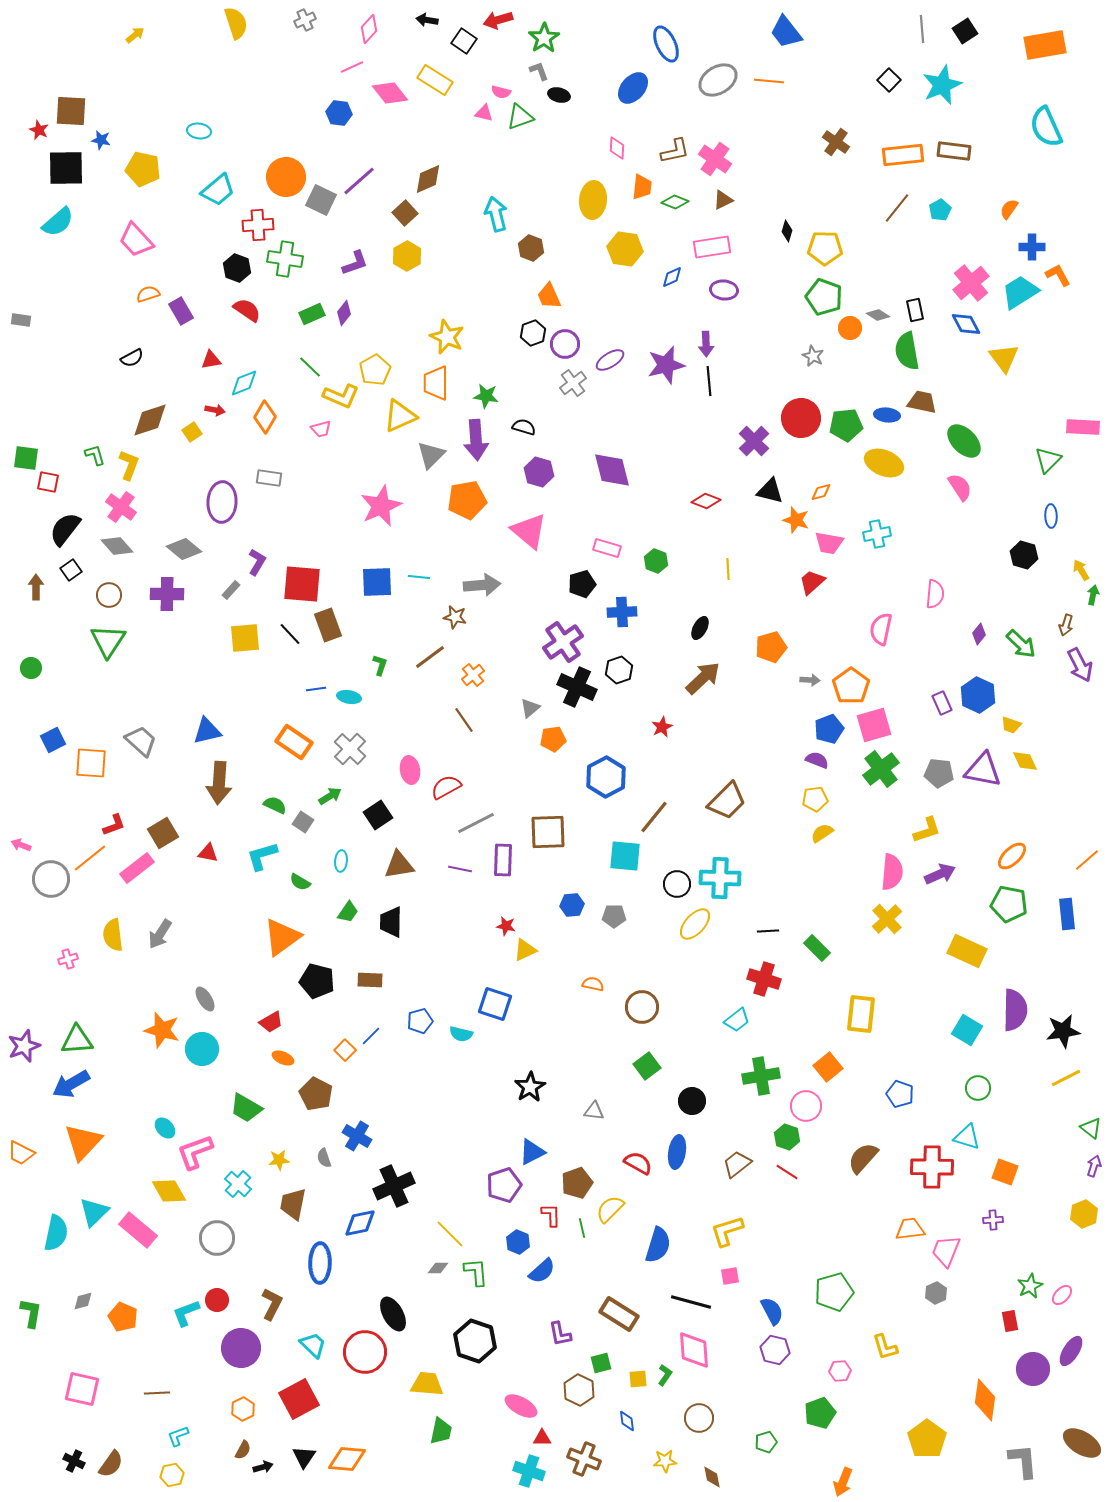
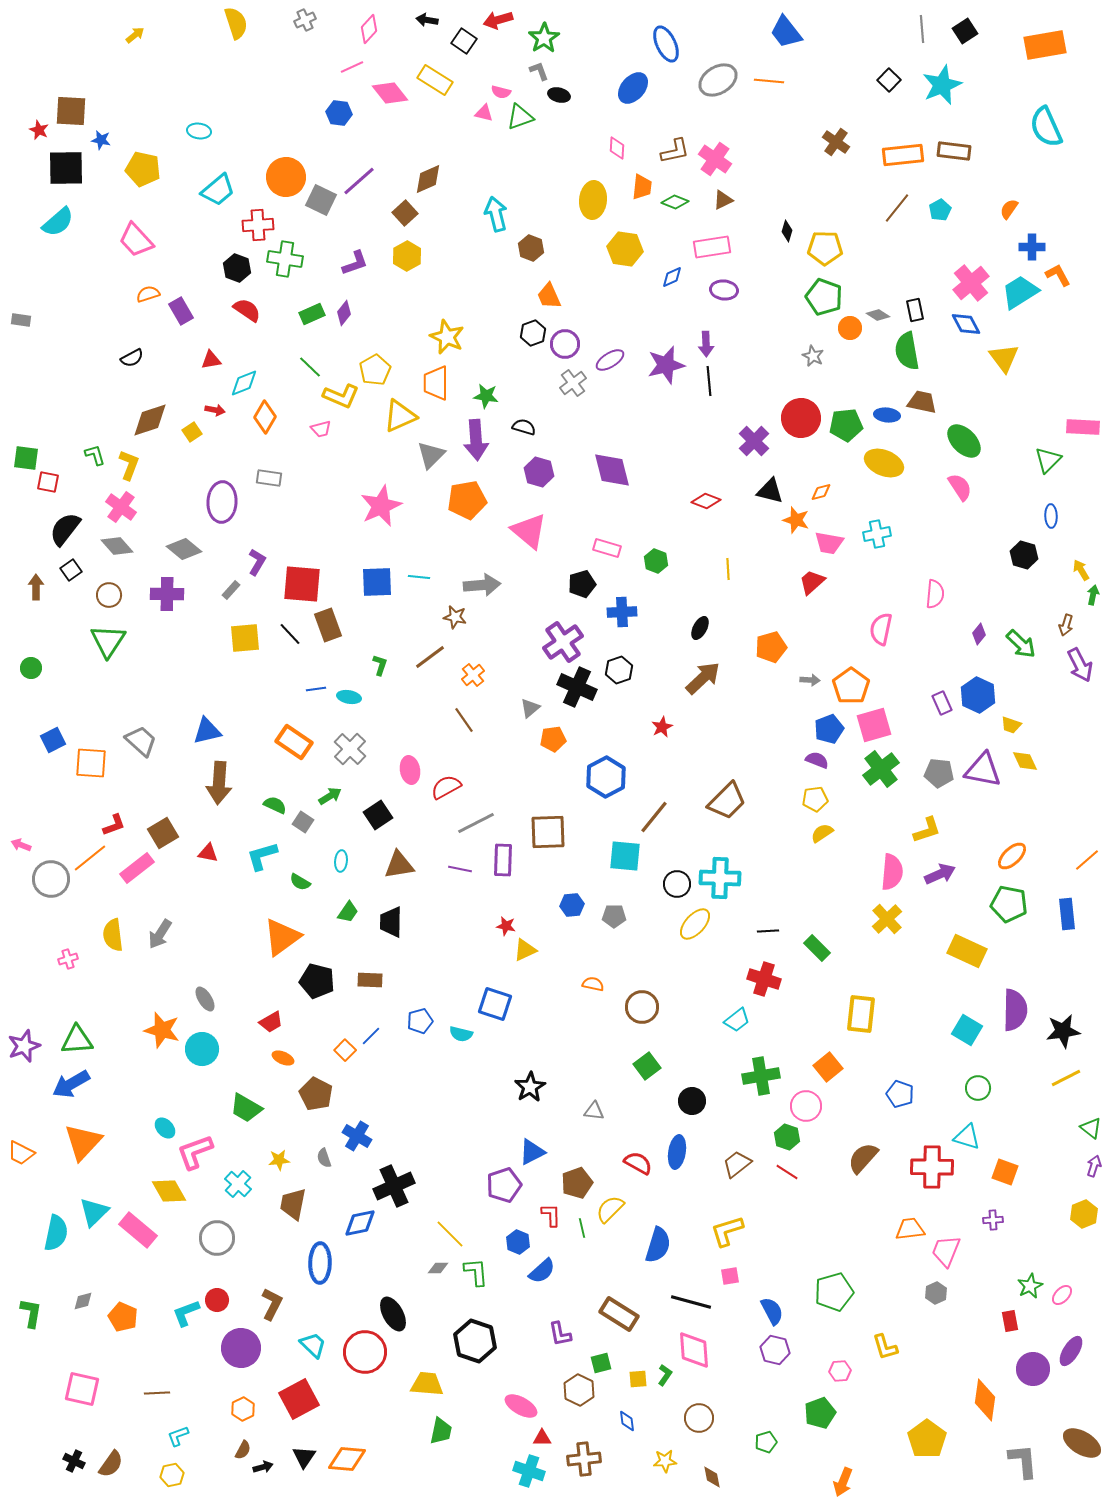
brown cross at (584, 1459): rotated 28 degrees counterclockwise
